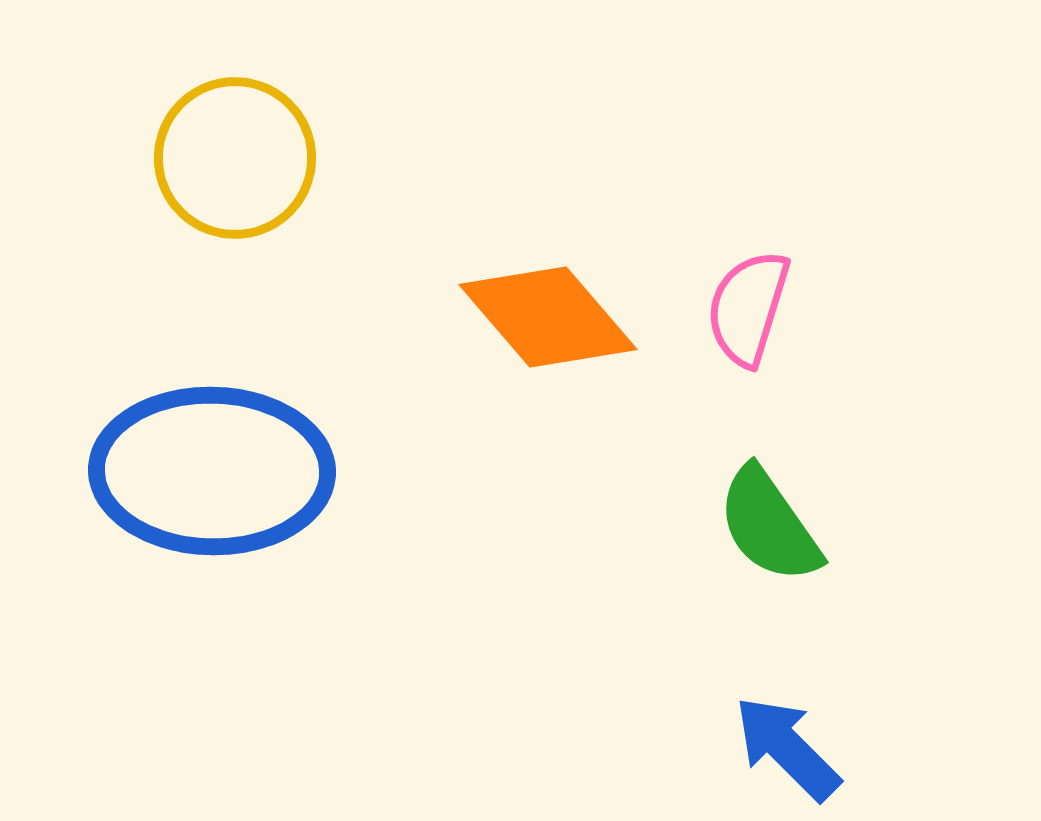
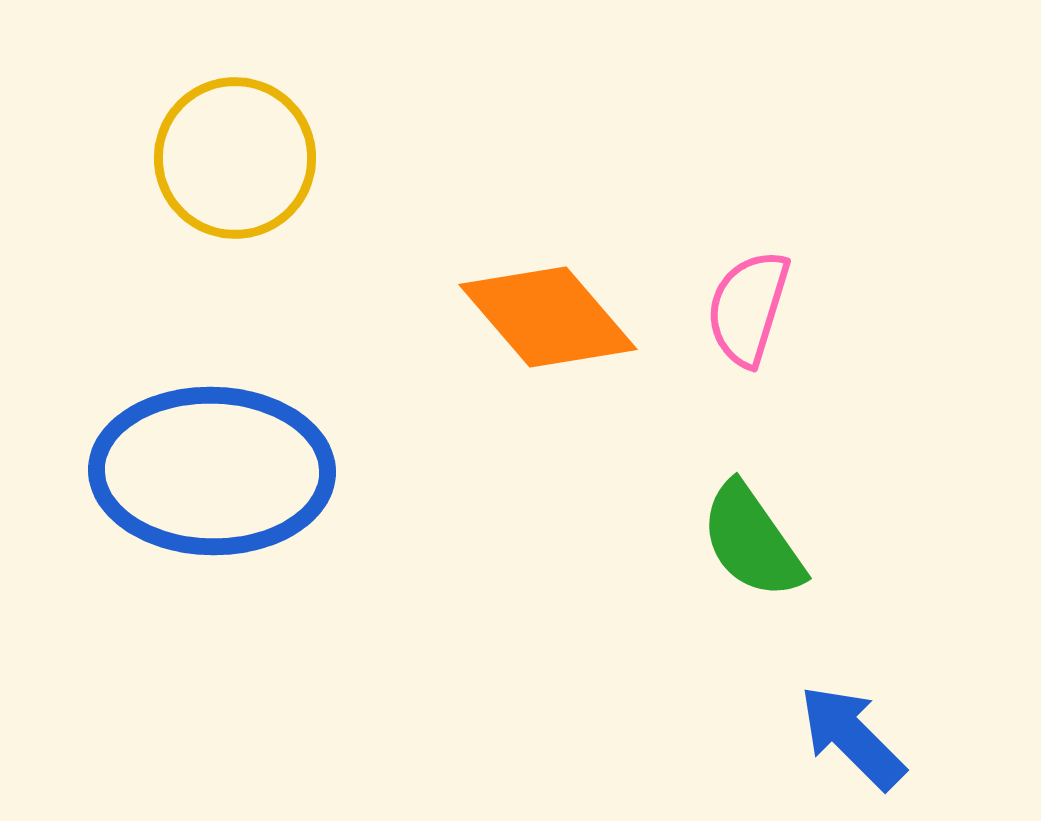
green semicircle: moved 17 px left, 16 px down
blue arrow: moved 65 px right, 11 px up
